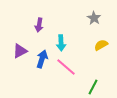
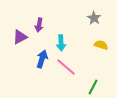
yellow semicircle: rotated 48 degrees clockwise
purple triangle: moved 14 px up
